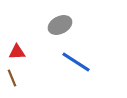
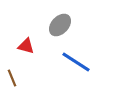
gray ellipse: rotated 20 degrees counterclockwise
red triangle: moved 9 px right, 6 px up; rotated 18 degrees clockwise
